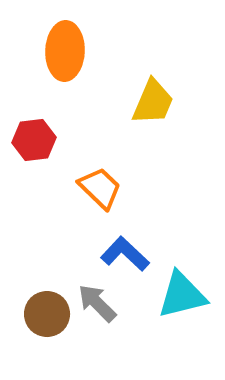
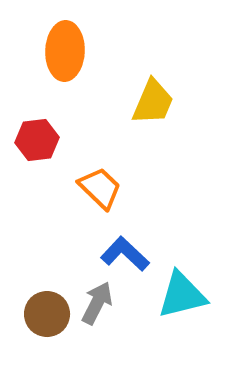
red hexagon: moved 3 px right
gray arrow: rotated 72 degrees clockwise
